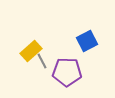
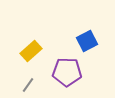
gray line: moved 14 px left, 24 px down; rotated 63 degrees clockwise
